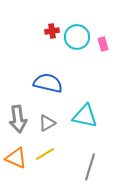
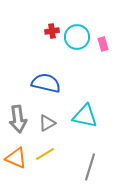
blue semicircle: moved 2 px left
